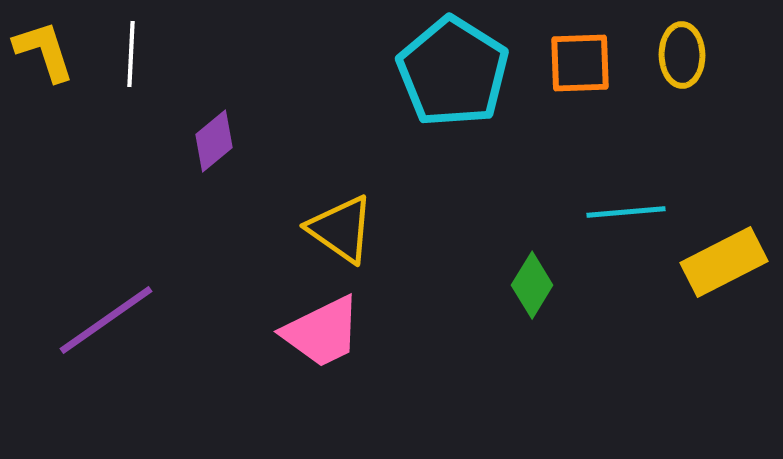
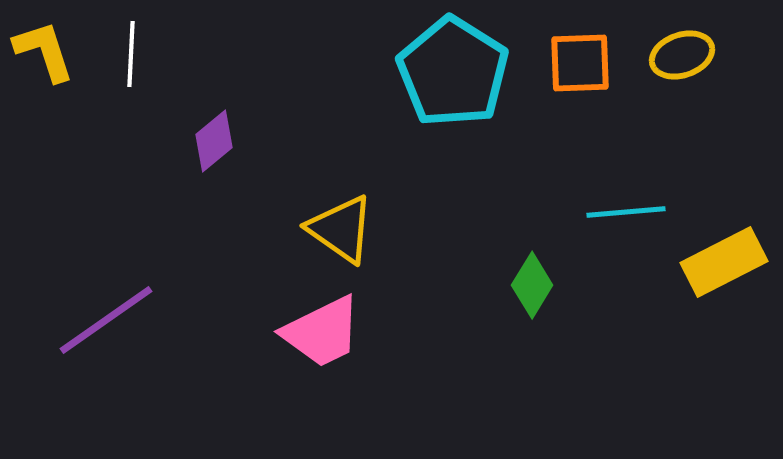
yellow ellipse: rotated 72 degrees clockwise
